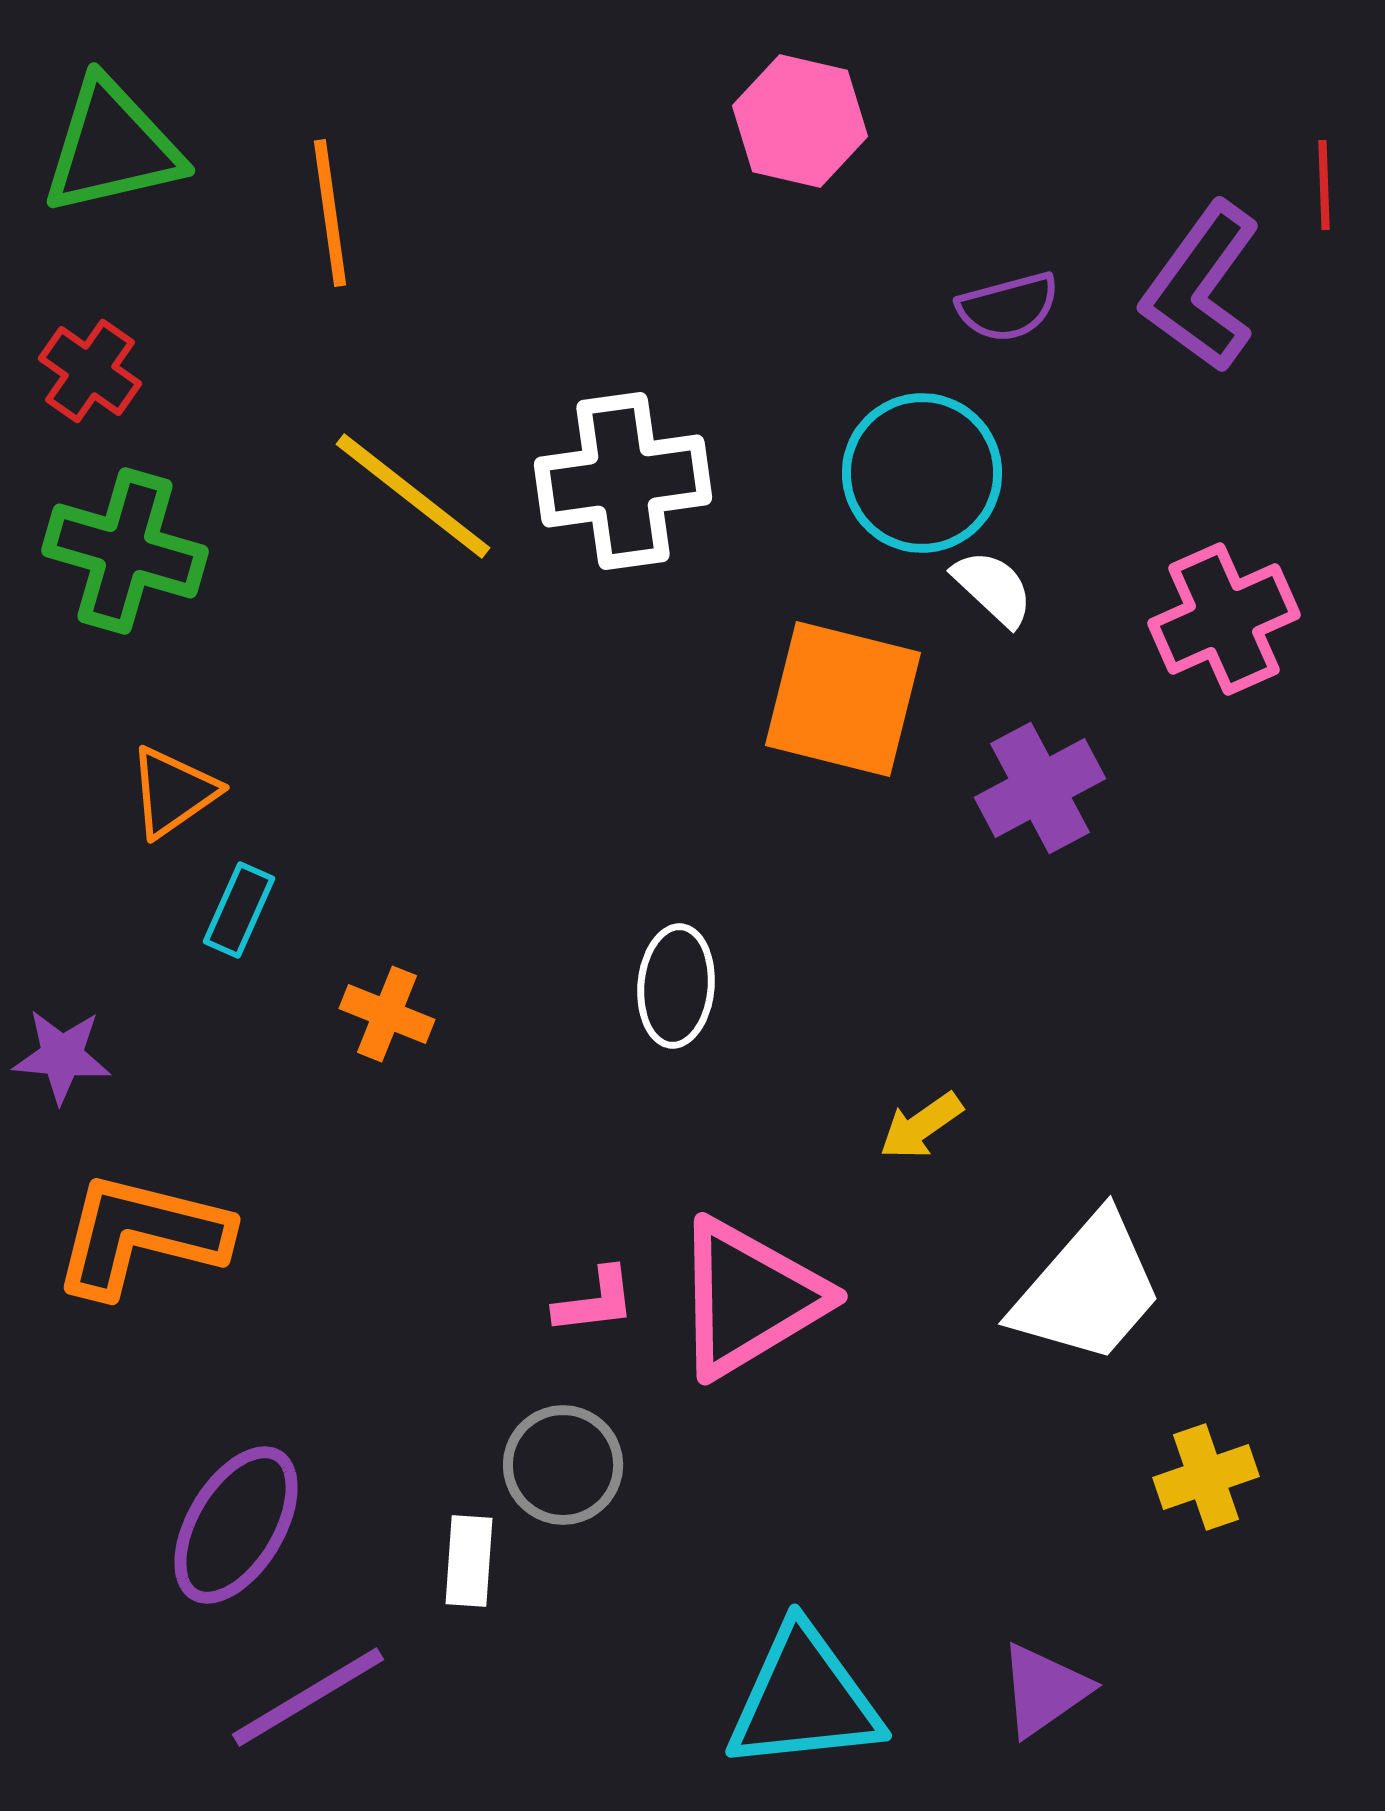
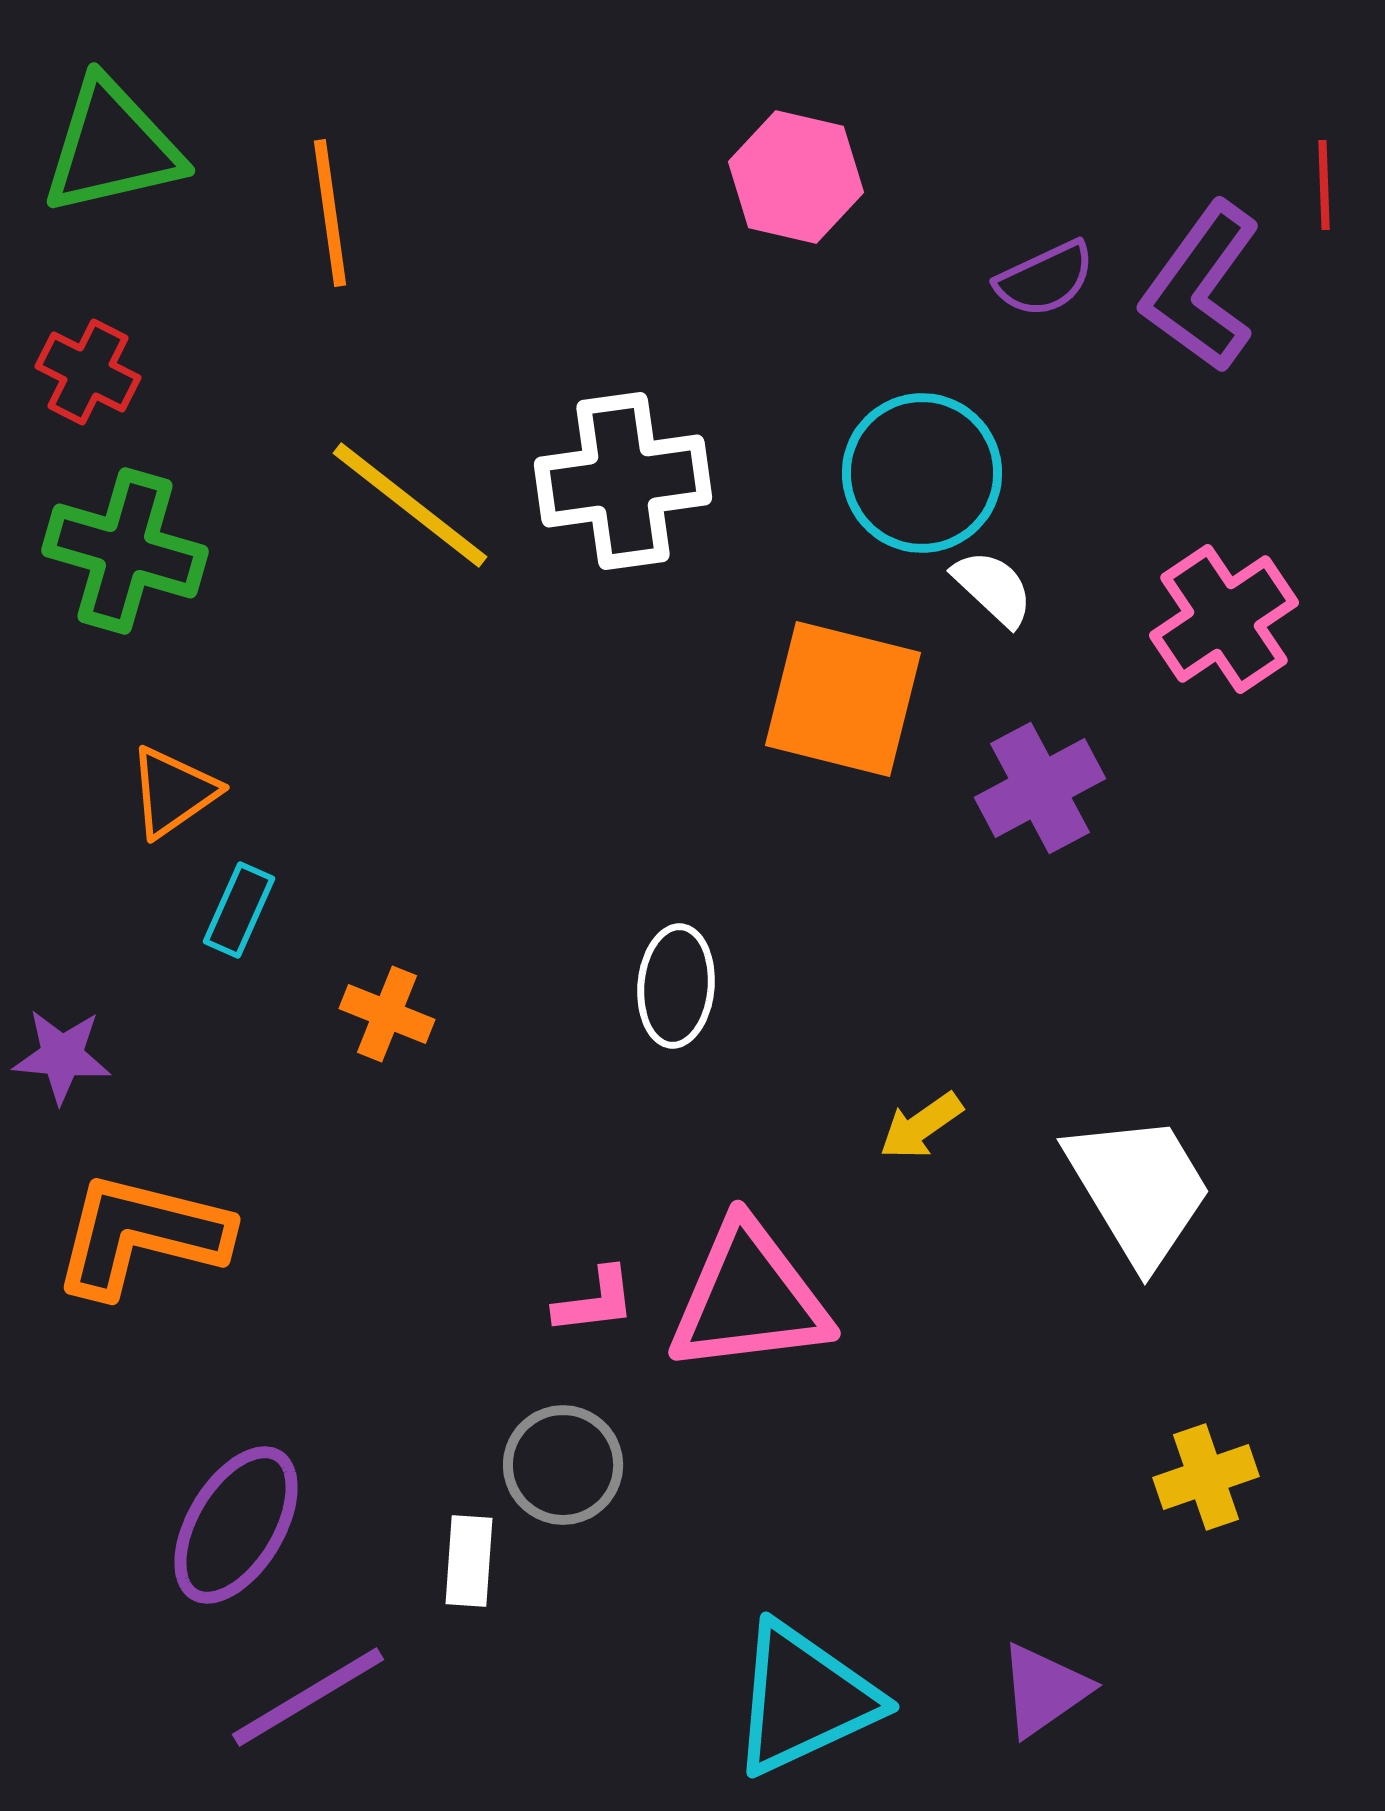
pink hexagon: moved 4 px left, 56 px down
purple semicircle: moved 37 px right, 28 px up; rotated 10 degrees counterclockwise
red cross: moved 2 px left, 1 px down; rotated 8 degrees counterclockwise
yellow line: moved 3 px left, 9 px down
pink cross: rotated 10 degrees counterclockwise
white trapezoid: moved 51 px right, 100 px up; rotated 72 degrees counterclockwise
pink triangle: rotated 24 degrees clockwise
cyan triangle: rotated 19 degrees counterclockwise
